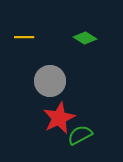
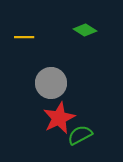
green diamond: moved 8 px up
gray circle: moved 1 px right, 2 px down
